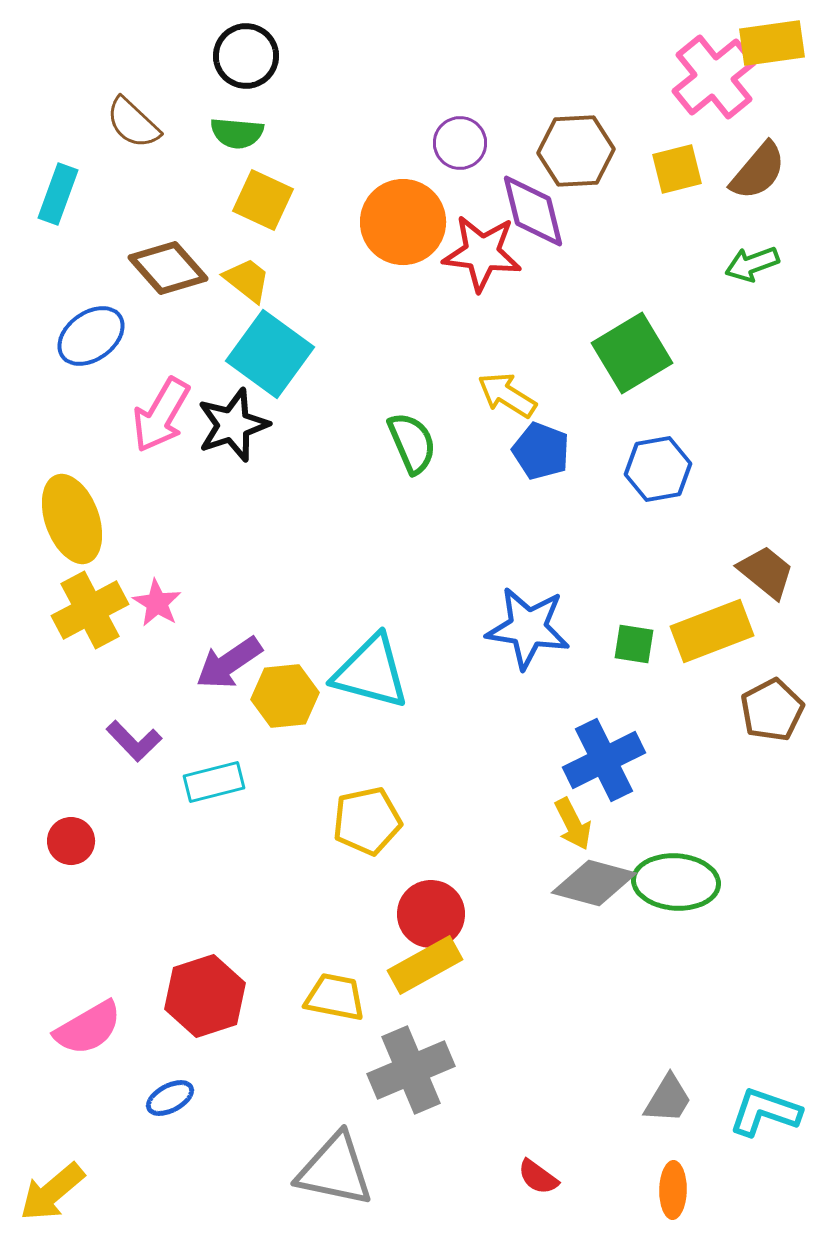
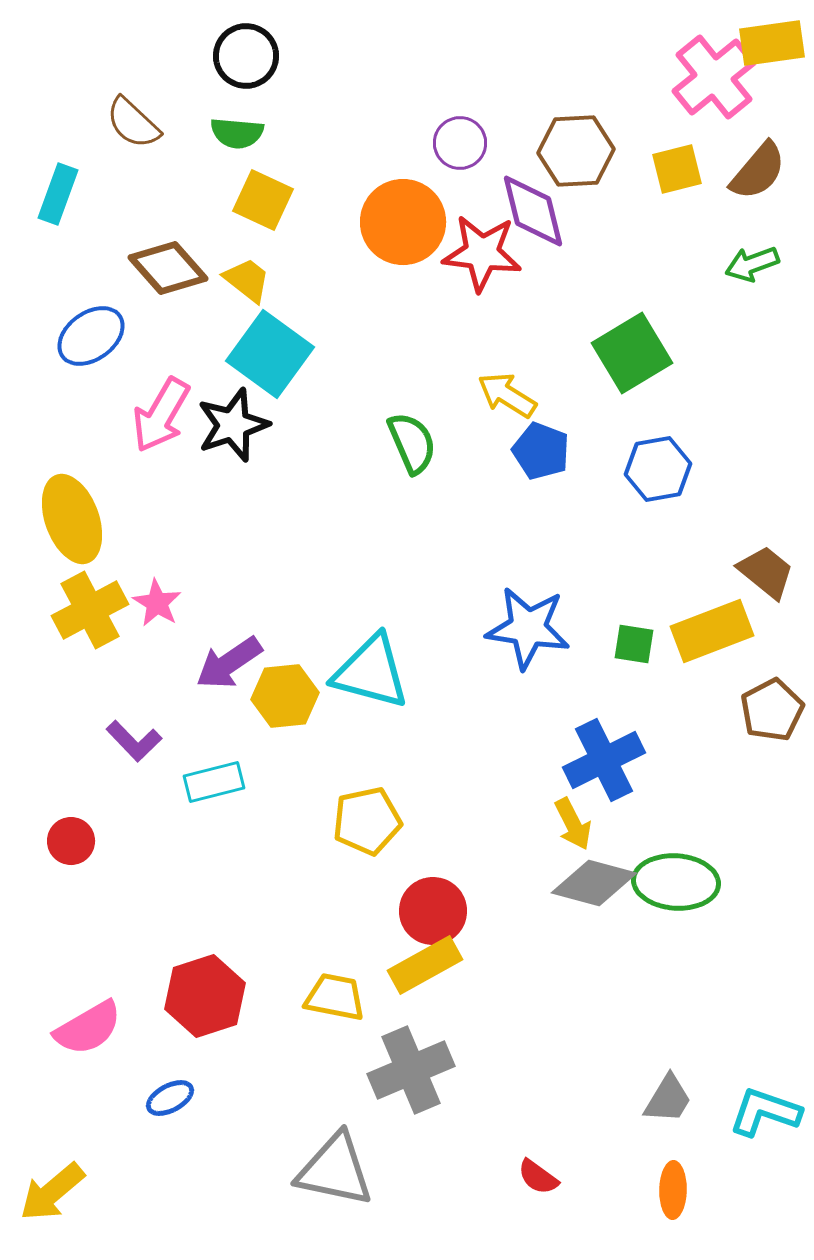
red circle at (431, 914): moved 2 px right, 3 px up
